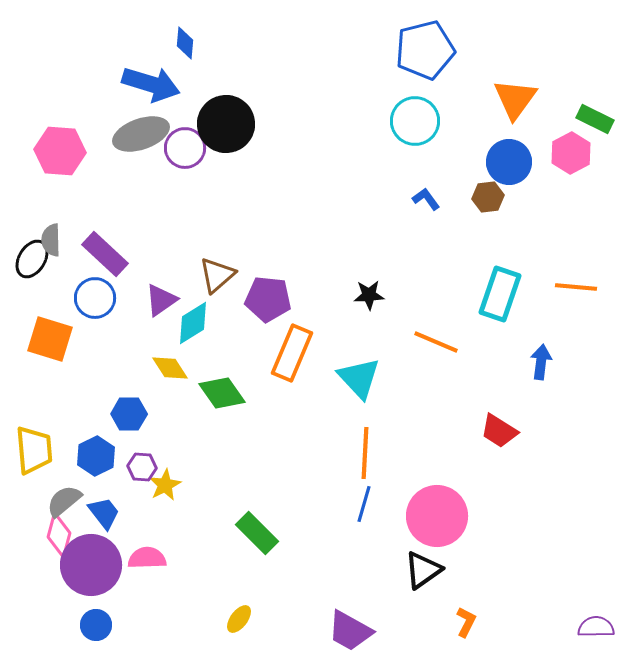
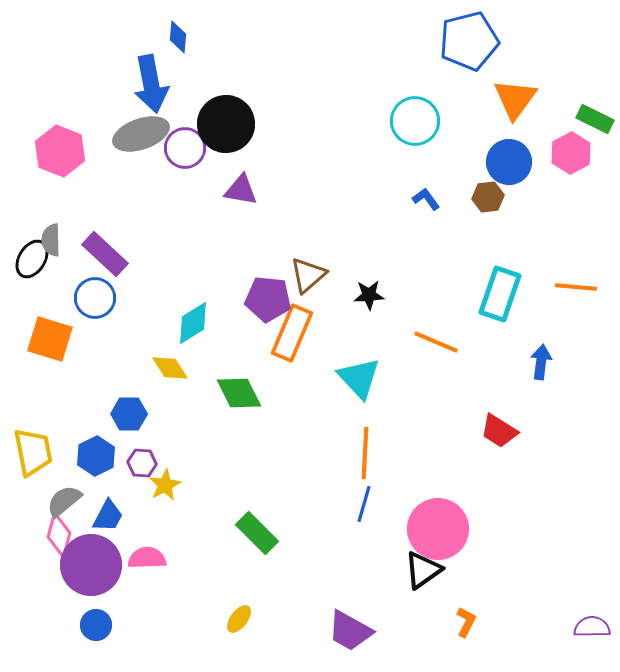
blue diamond at (185, 43): moved 7 px left, 6 px up
blue pentagon at (425, 50): moved 44 px right, 9 px up
blue arrow at (151, 84): rotated 62 degrees clockwise
pink hexagon at (60, 151): rotated 18 degrees clockwise
brown triangle at (217, 275): moved 91 px right
purple triangle at (161, 300): moved 80 px right, 110 px up; rotated 45 degrees clockwise
orange rectangle at (292, 353): moved 20 px up
green diamond at (222, 393): moved 17 px right; rotated 9 degrees clockwise
yellow trapezoid at (34, 450): moved 1 px left, 2 px down; rotated 6 degrees counterclockwise
purple hexagon at (142, 467): moved 4 px up
blue trapezoid at (104, 513): moved 4 px right, 3 px down; rotated 66 degrees clockwise
pink circle at (437, 516): moved 1 px right, 13 px down
purple semicircle at (596, 627): moved 4 px left
